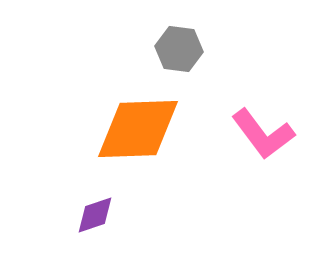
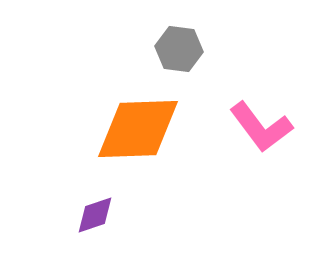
pink L-shape: moved 2 px left, 7 px up
